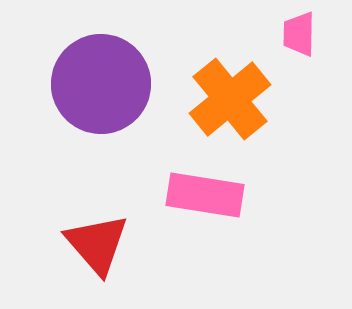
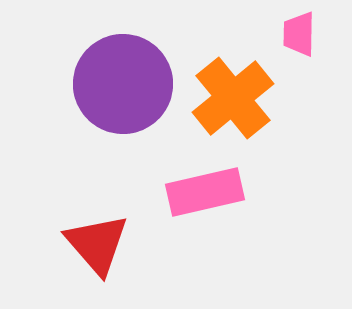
purple circle: moved 22 px right
orange cross: moved 3 px right, 1 px up
pink rectangle: moved 3 px up; rotated 22 degrees counterclockwise
